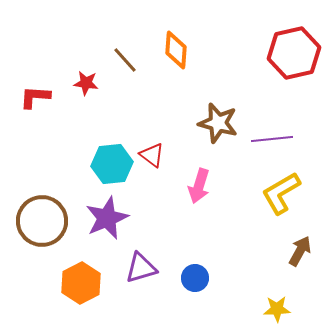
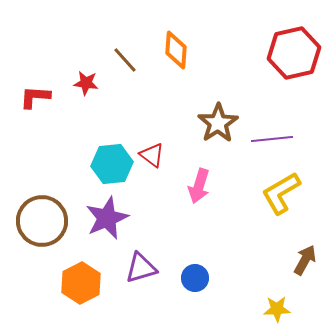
brown star: rotated 24 degrees clockwise
brown arrow: moved 5 px right, 9 px down
